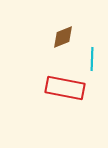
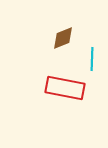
brown diamond: moved 1 px down
